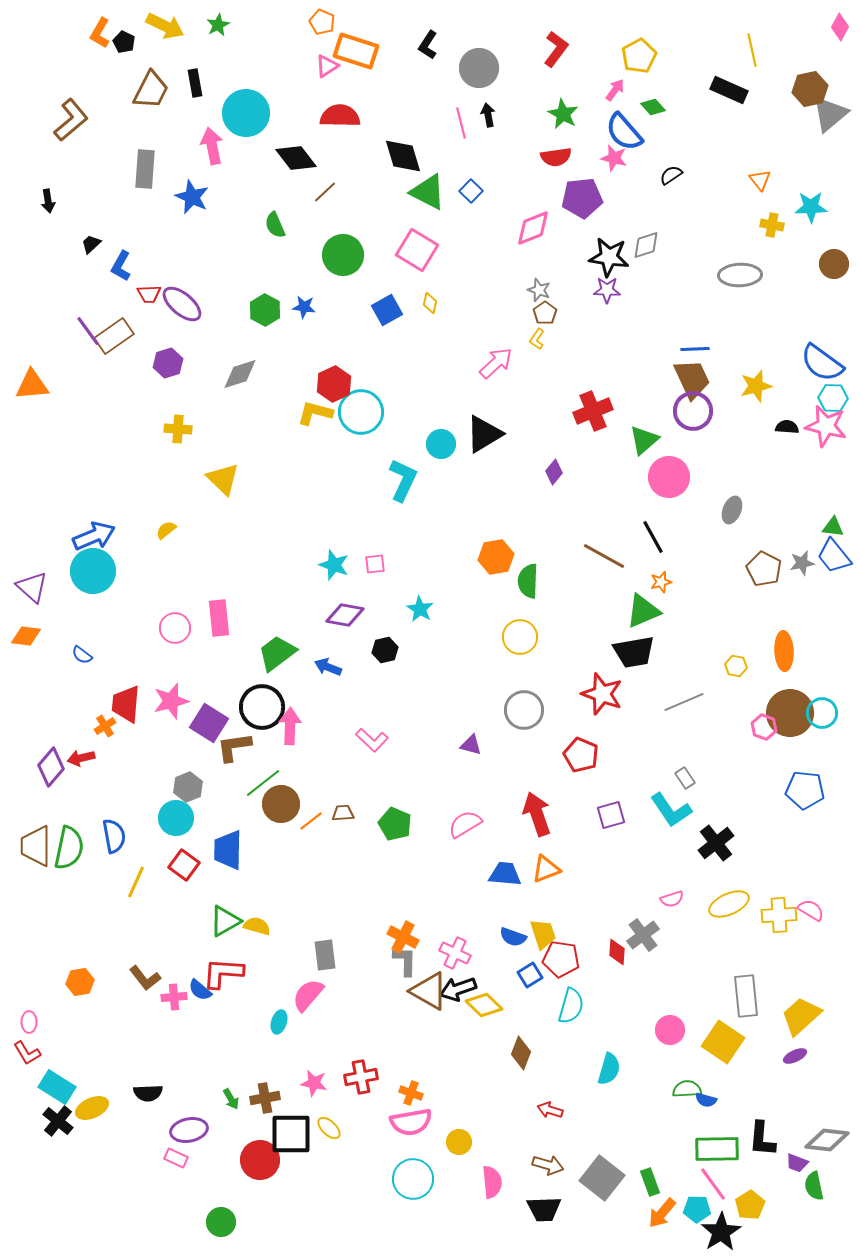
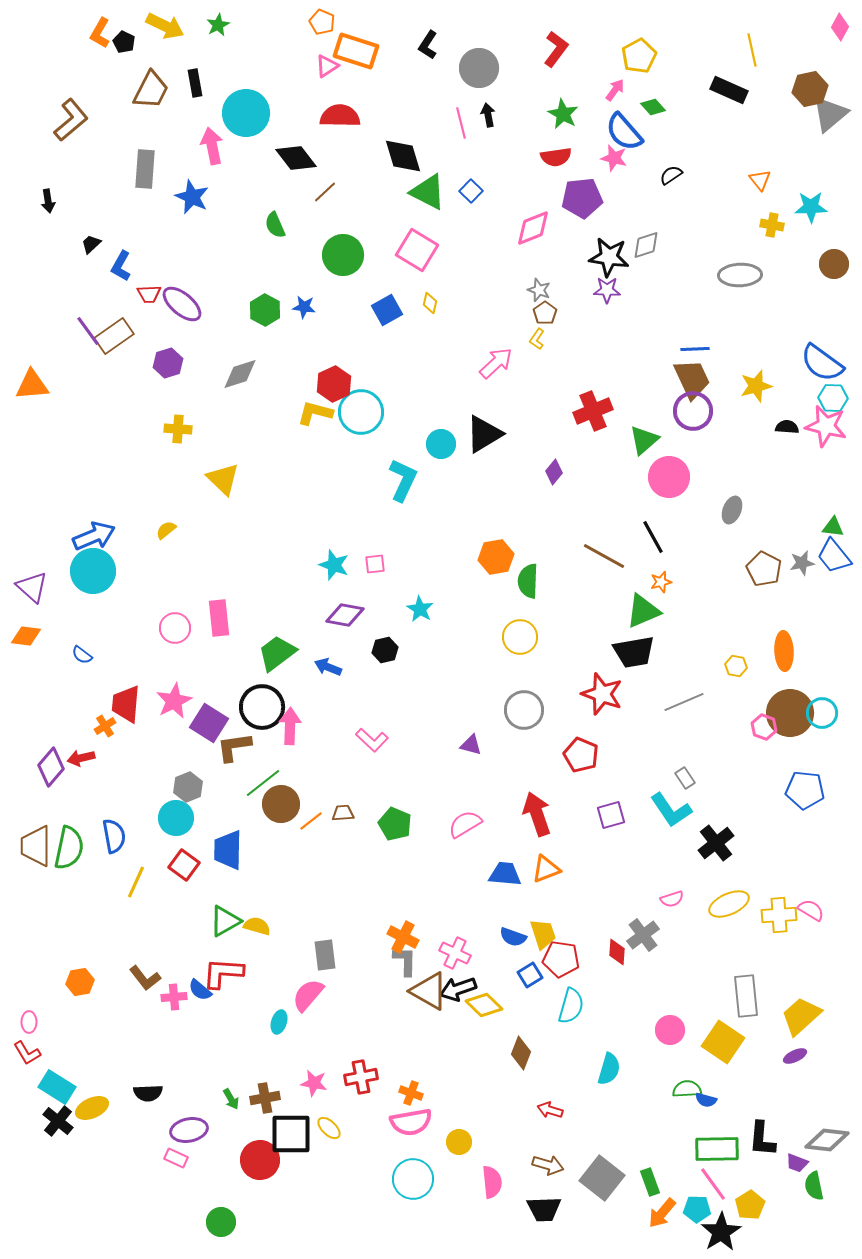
pink star at (171, 701): moved 3 px right; rotated 12 degrees counterclockwise
